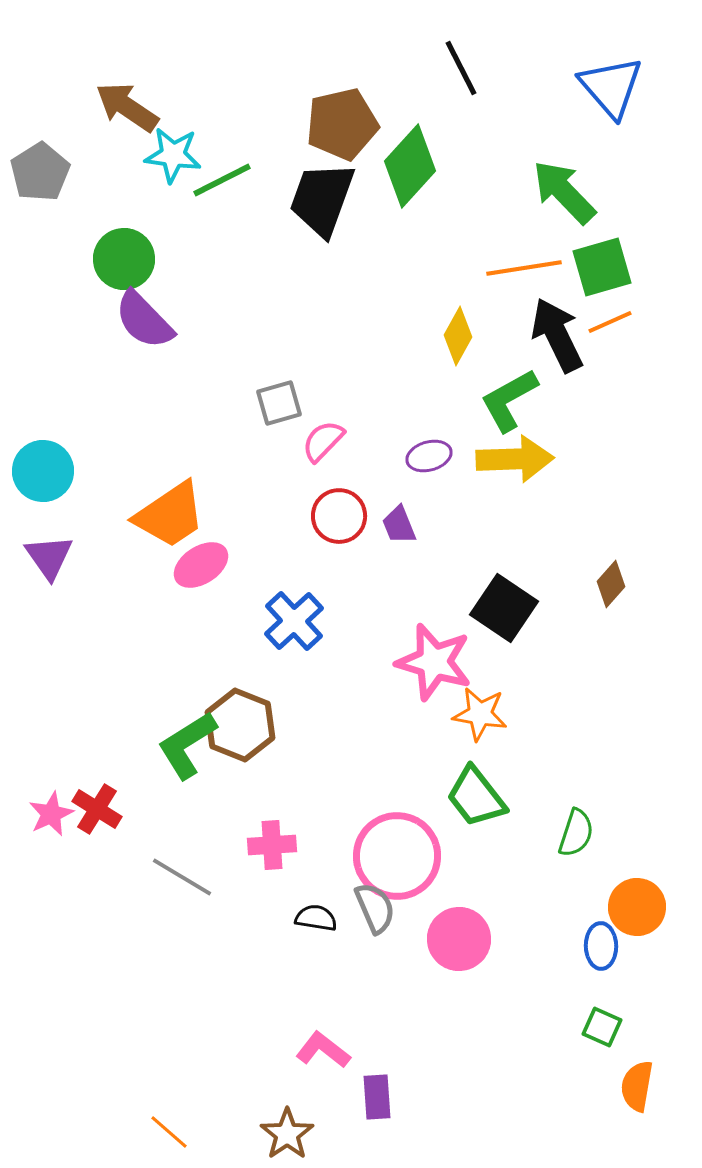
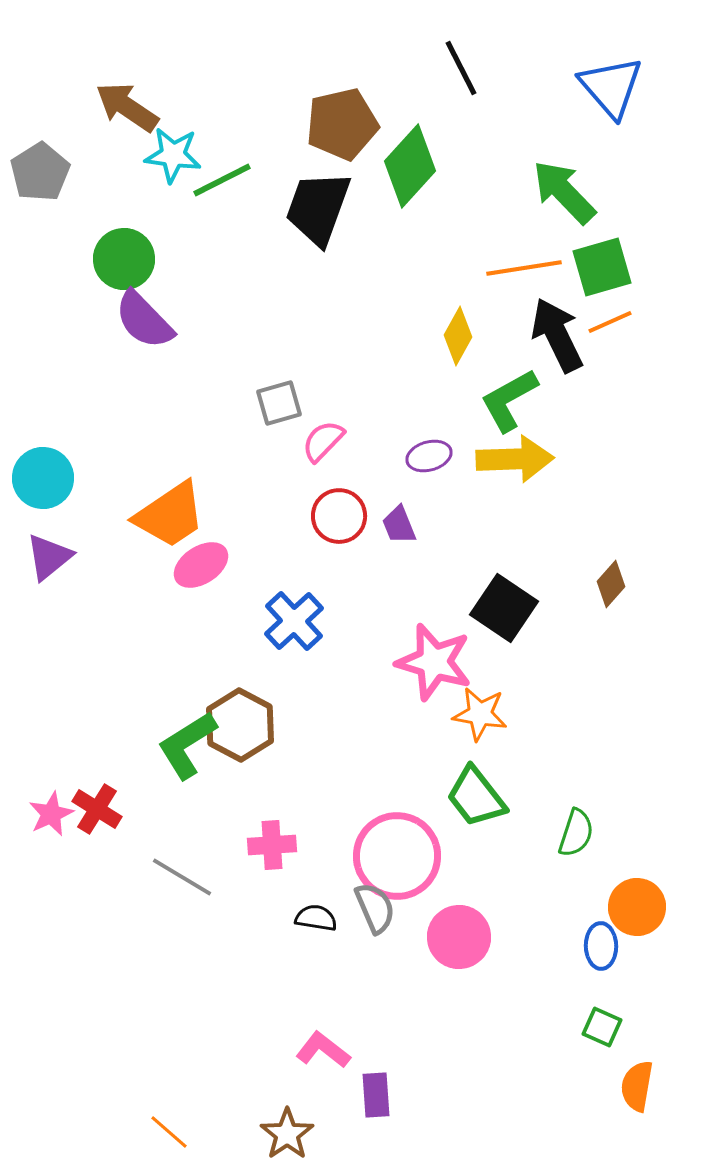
black trapezoid at (322, 199): moved 4 px left, 9 px down
cyan circle at (43, 471): moved 7 px down
purple triangle at (49, 557): rotated 26 degrees clockwise
brown hexagon at (240, 725): rotated 6 degrees clockwise
pink circle at (459, 939): moved 2 px up
purple rectangle at (377, 1097): moved 1 px left, 2 px up
